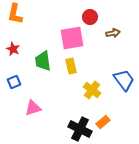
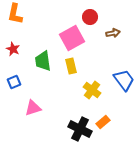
pink square: rotated 20 degrees counterclockwise
